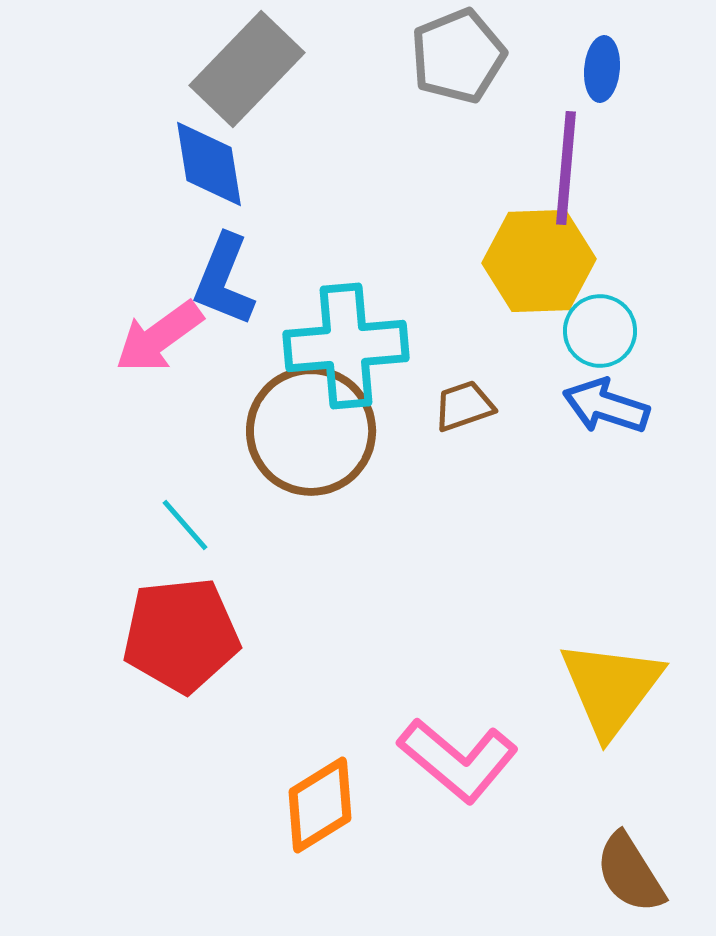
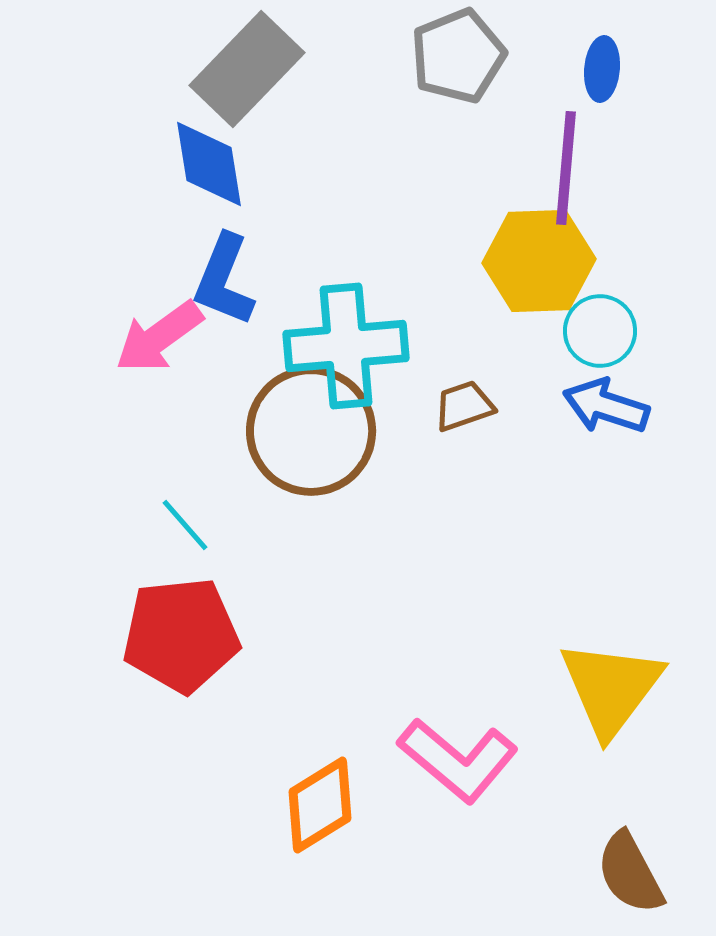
brown semicircle: rotated 4 degrees clockwise
